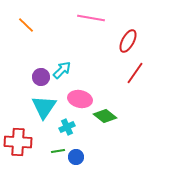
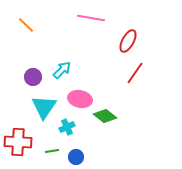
purple circle: moved 8 px left
green line: moved 6 px left
